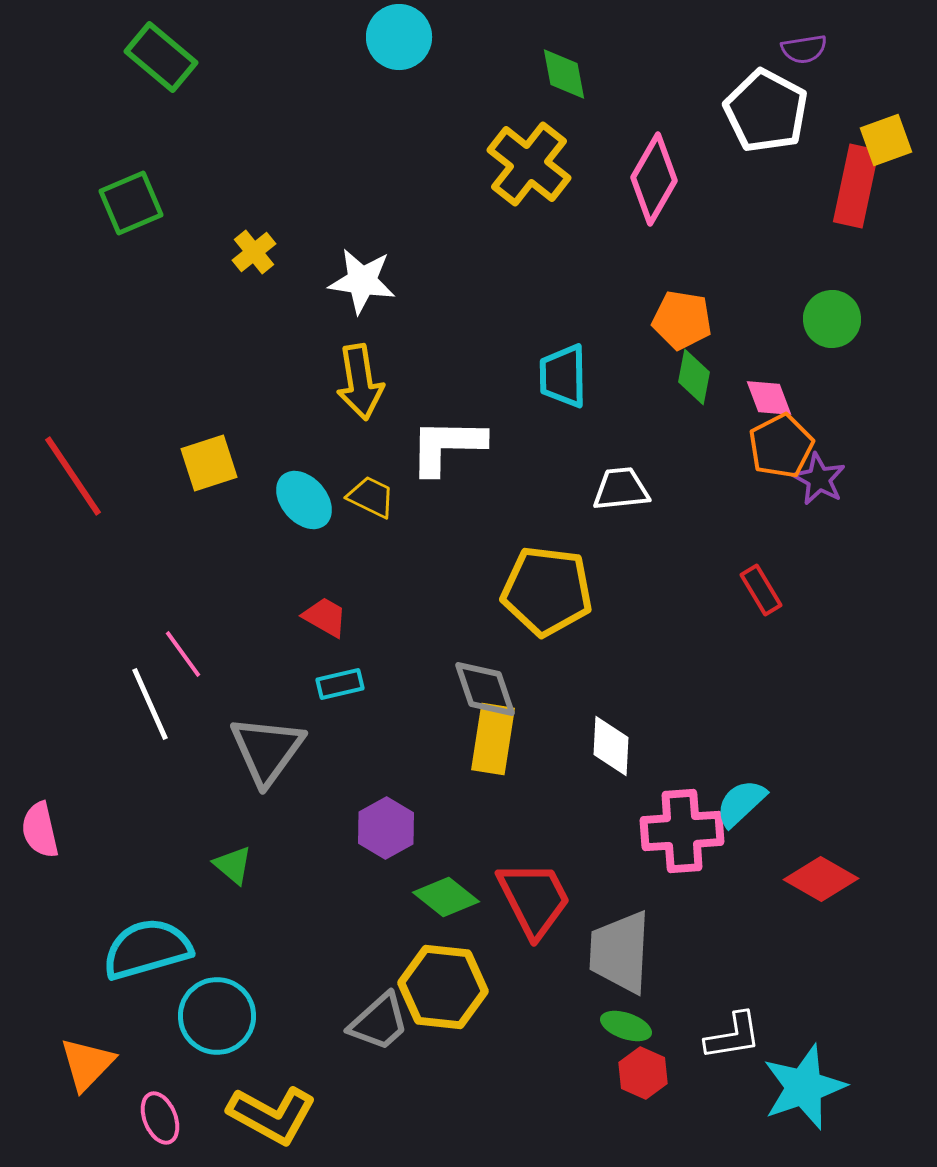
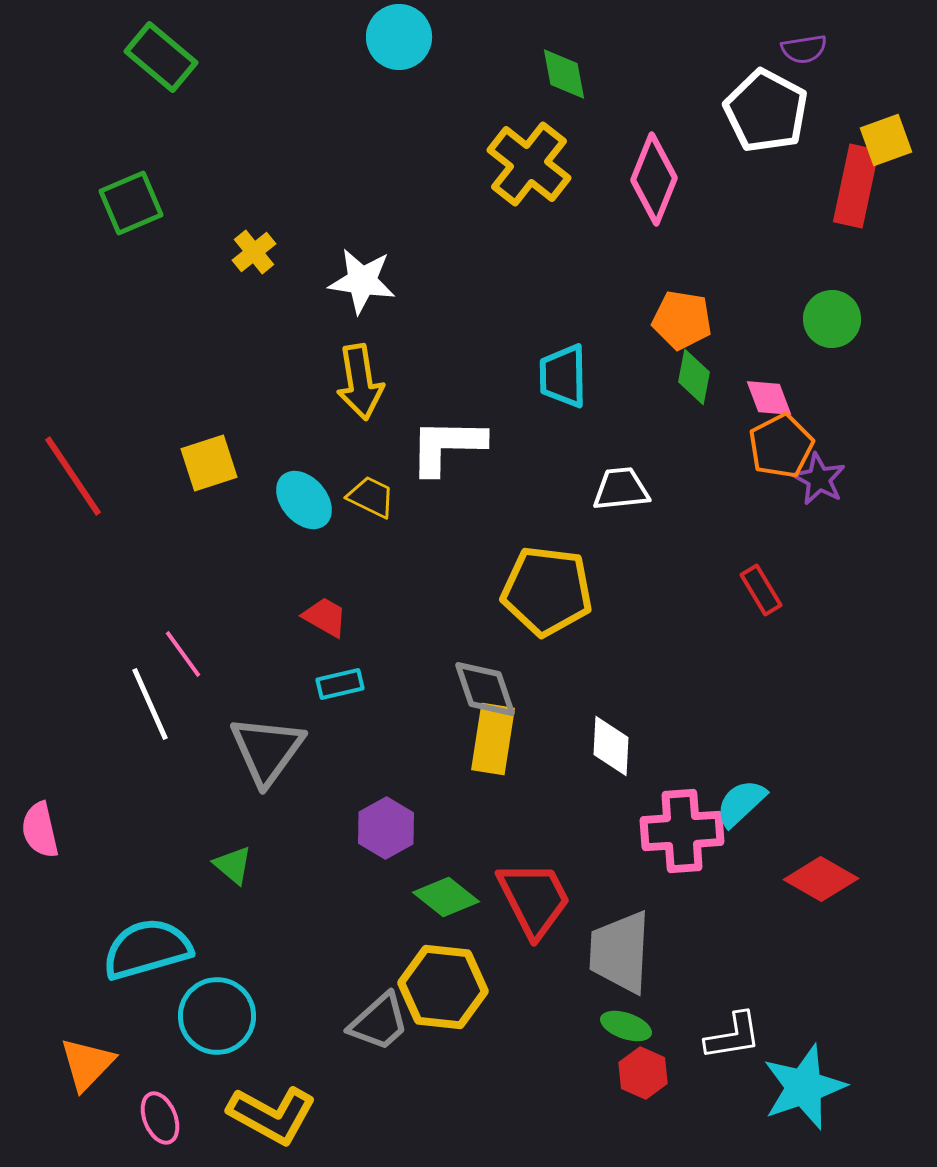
pink diamond at (654, 179): rotated 8 degrees counterclockwise
